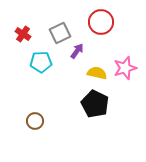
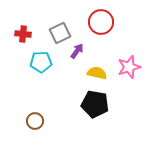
red cross: rotated 28 degrees counterclockwise
pink star: moved 4 px right, 1 px up
black pentagon: rotated 16 degrees counterclockwise
